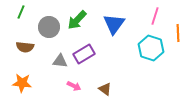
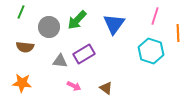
cyan hexagon: moved 3 px down
brown triangle: moved 1 px right, 1 px up
